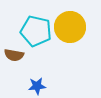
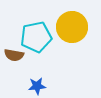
yellow circle: moved 2 px right
cyan pentagon: moved 6 px down; rotated 24 degrees counterclockwise
